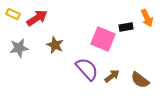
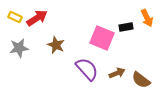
yellow rectangle: moved 2 px right, 3 px down
pink square: moved 1 px left, 1 px up
brown star: moved 1 px right
brown arrow: moved 5 px right, 3 px up; rotated 14 degrees clockwise
brown semicircle: moved 1 px right
